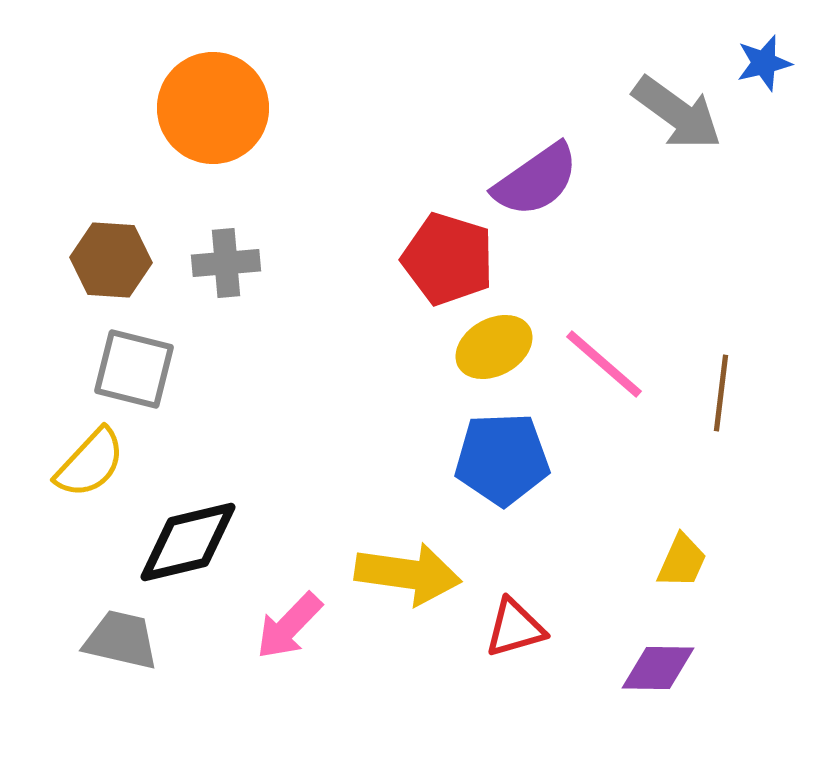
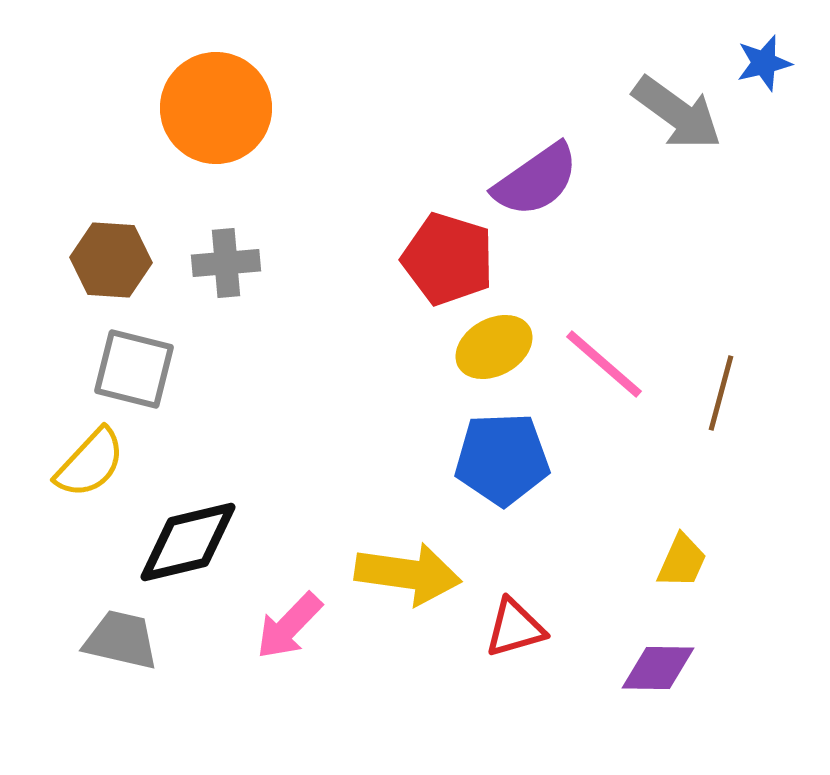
orange circle: moved 3 px right
brown line: rotated 8 degrees clockwise
